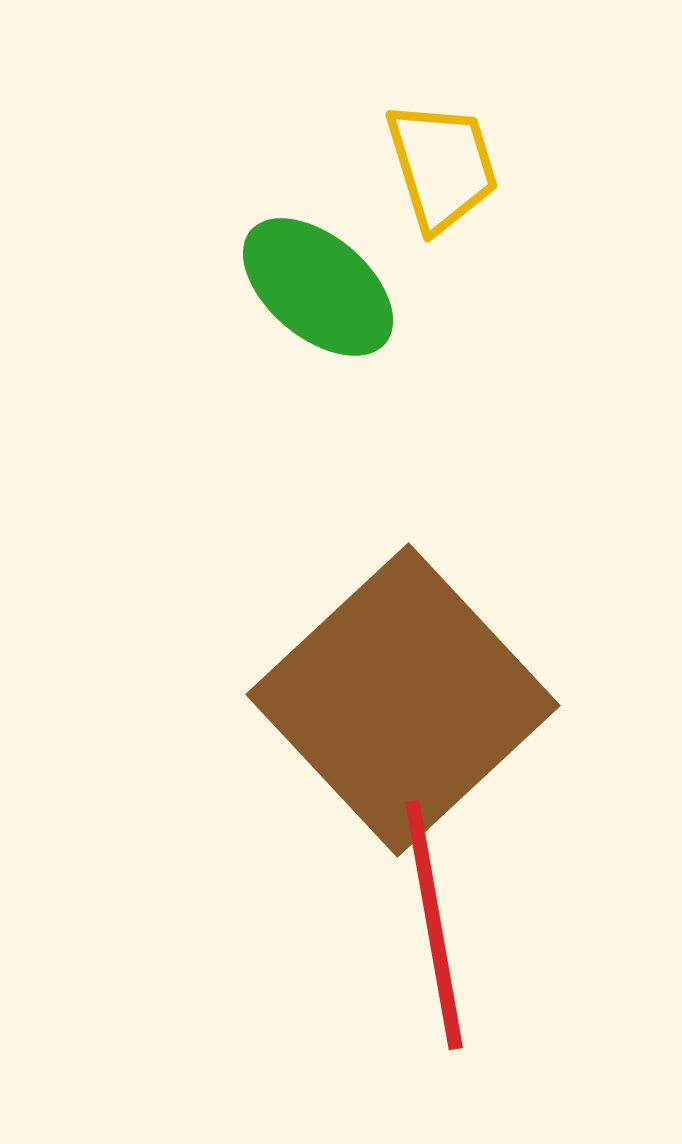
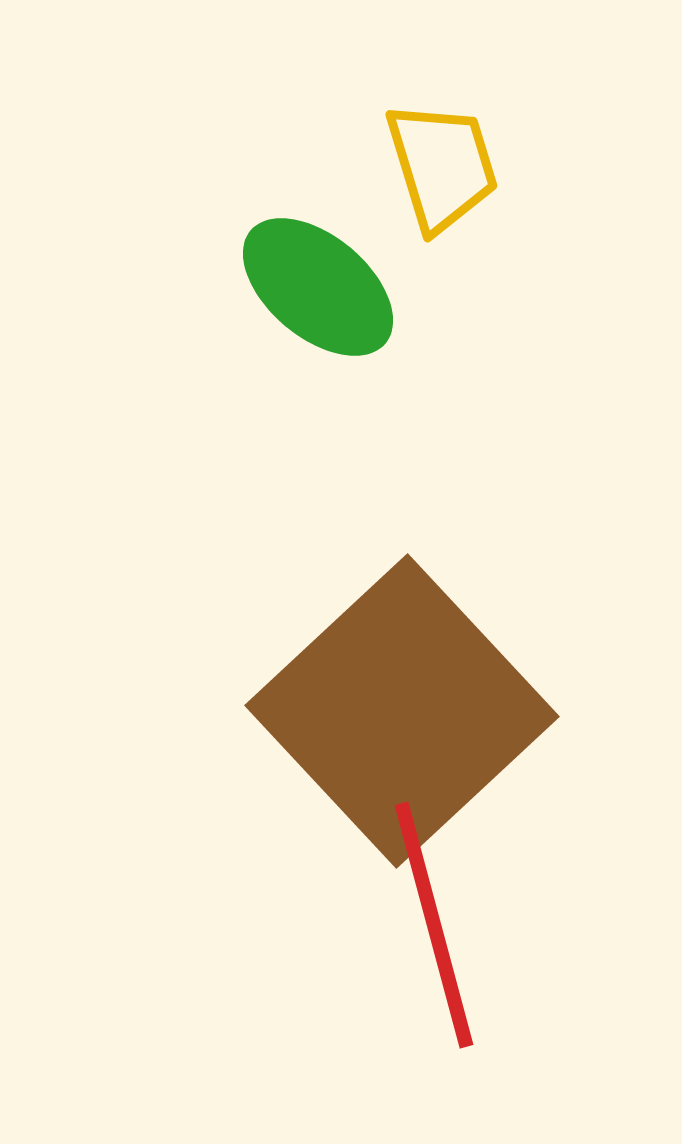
brown square: moved 1 px left, 11 px down
red line: rotated 5 degrees counterclockwise
